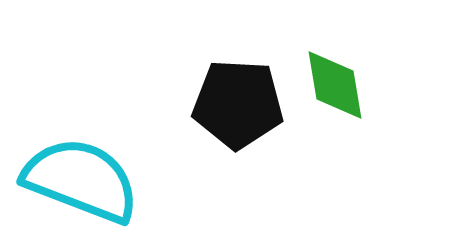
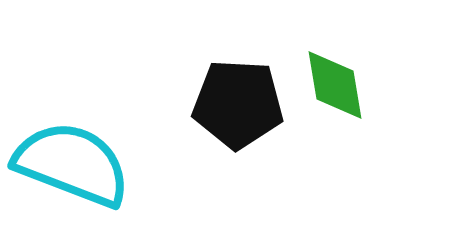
cyan semicircle: moved 9 px left, 16 px up
